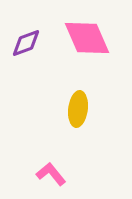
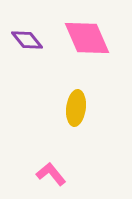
purple diamond: moved 1 px right, 3 px up; rotated 72 degrees clockwise
yellow ellipse: moved 2 px left, 1 px up
